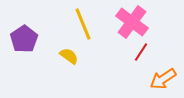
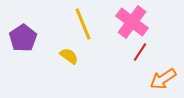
purple pentagon: moved 1 px left, 1 px up
red line: moved 1 px left
